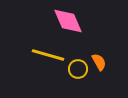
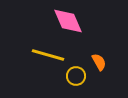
yellow circle: moved 2 px left, 7 px down
